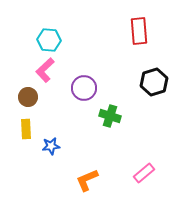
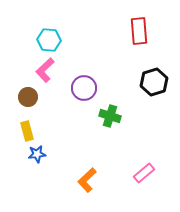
yellow rectangle: moved 1 px right, 2 px down; rotated 12 degrees counterclockwise
blue star: moved 14 px left, 8 px down
orange L-shape: rotated 20 degrees counterclockwise
